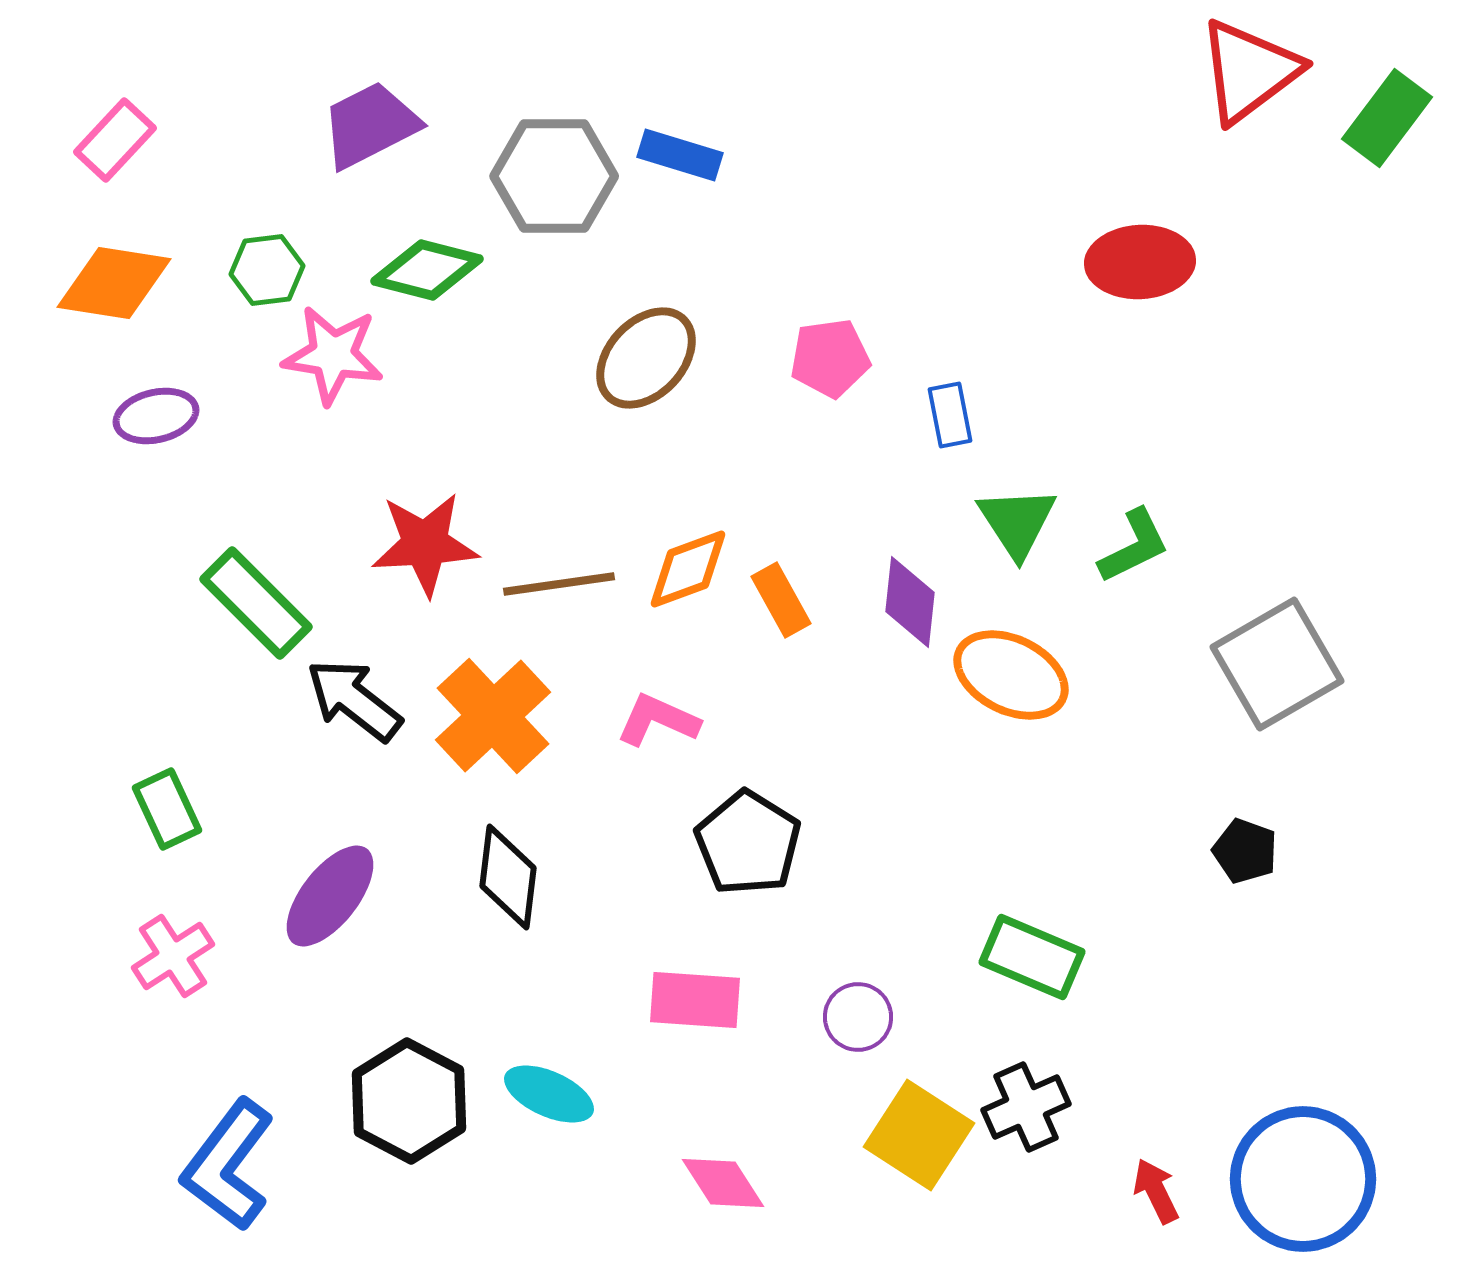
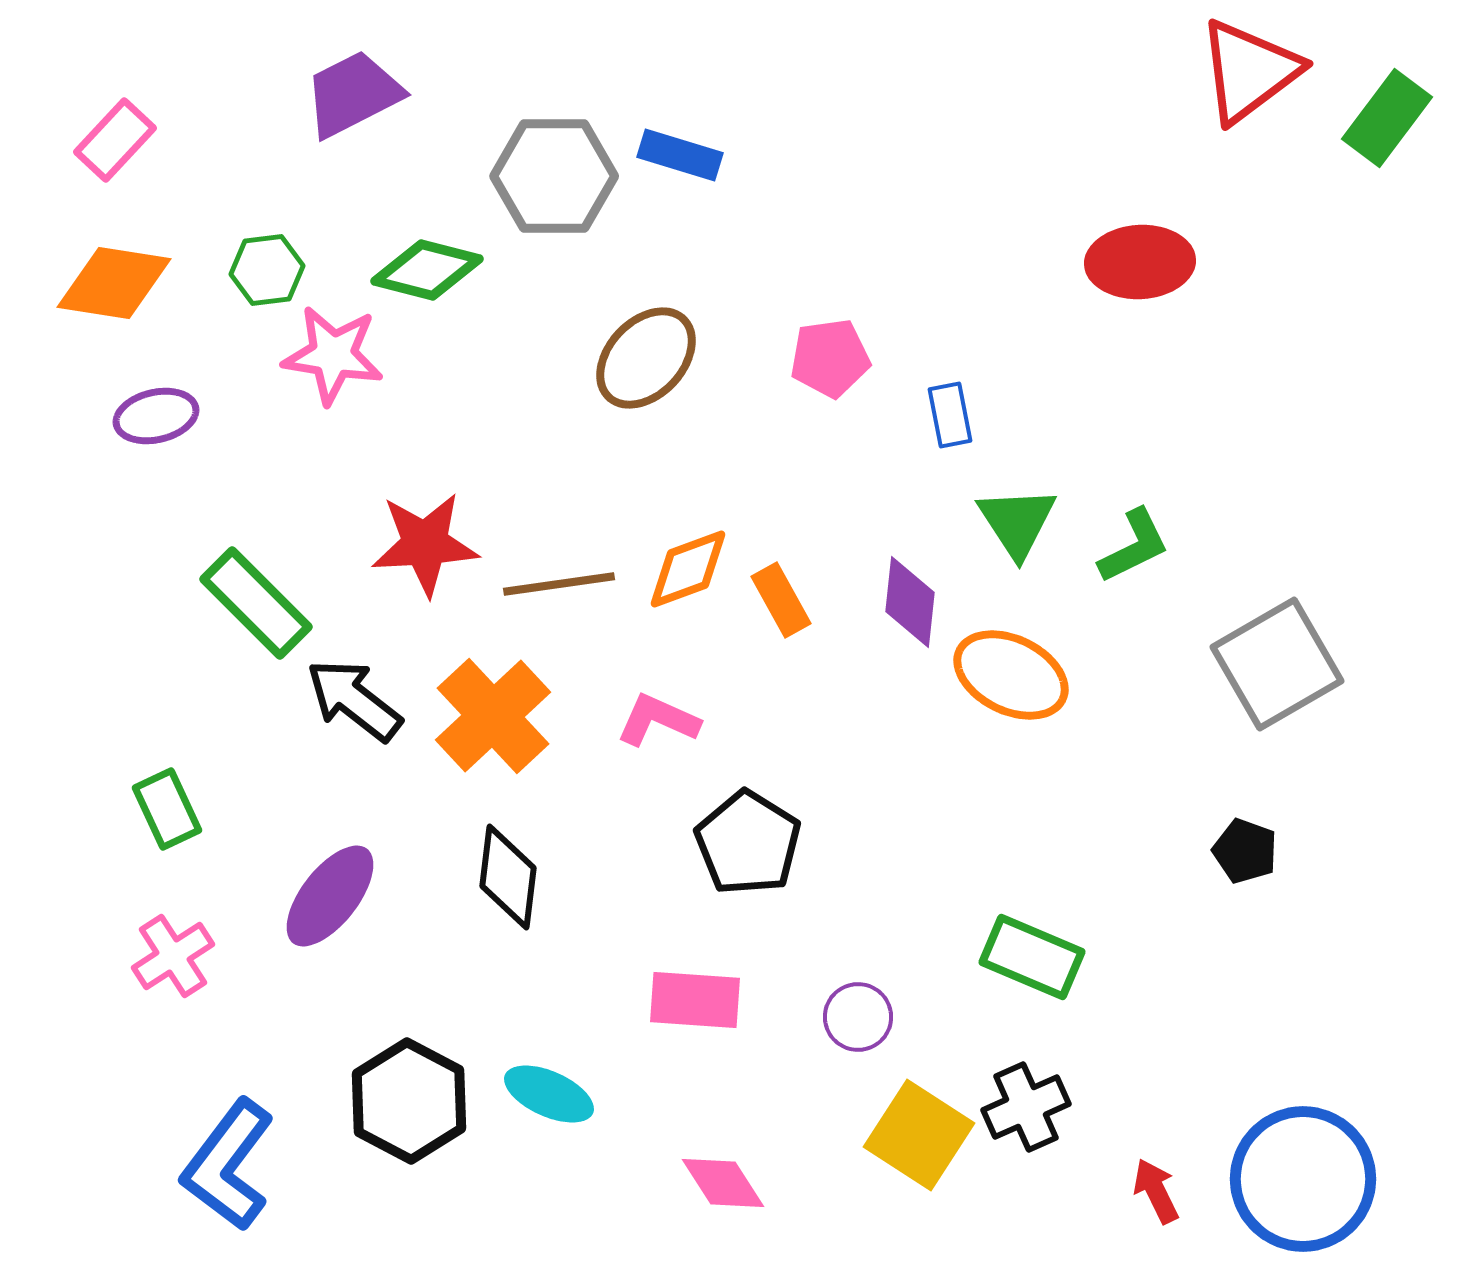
purple trapezoid at (370, 125): moved 17 px left, 31 px up
